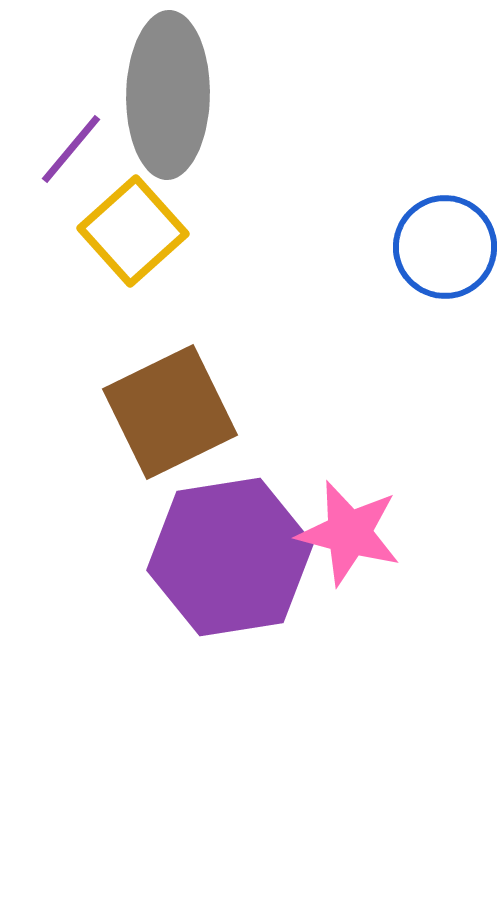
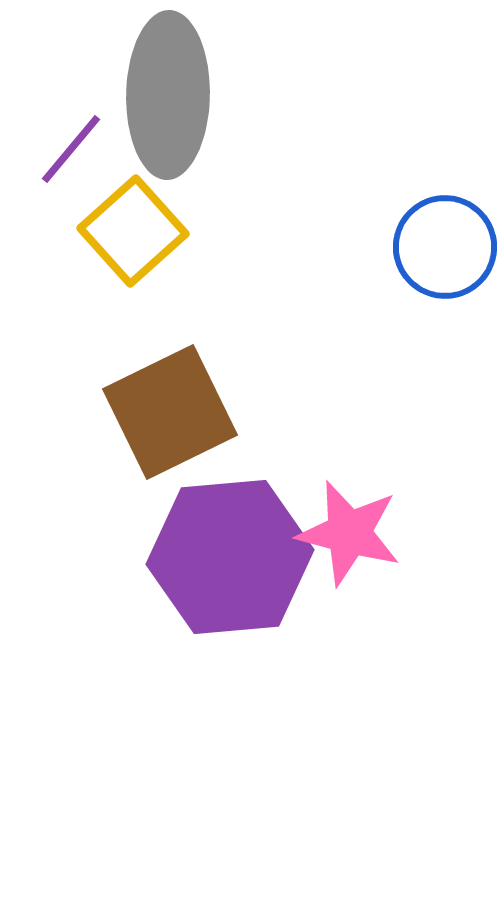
purple hexagon: rotated 4 degrees clockwise
